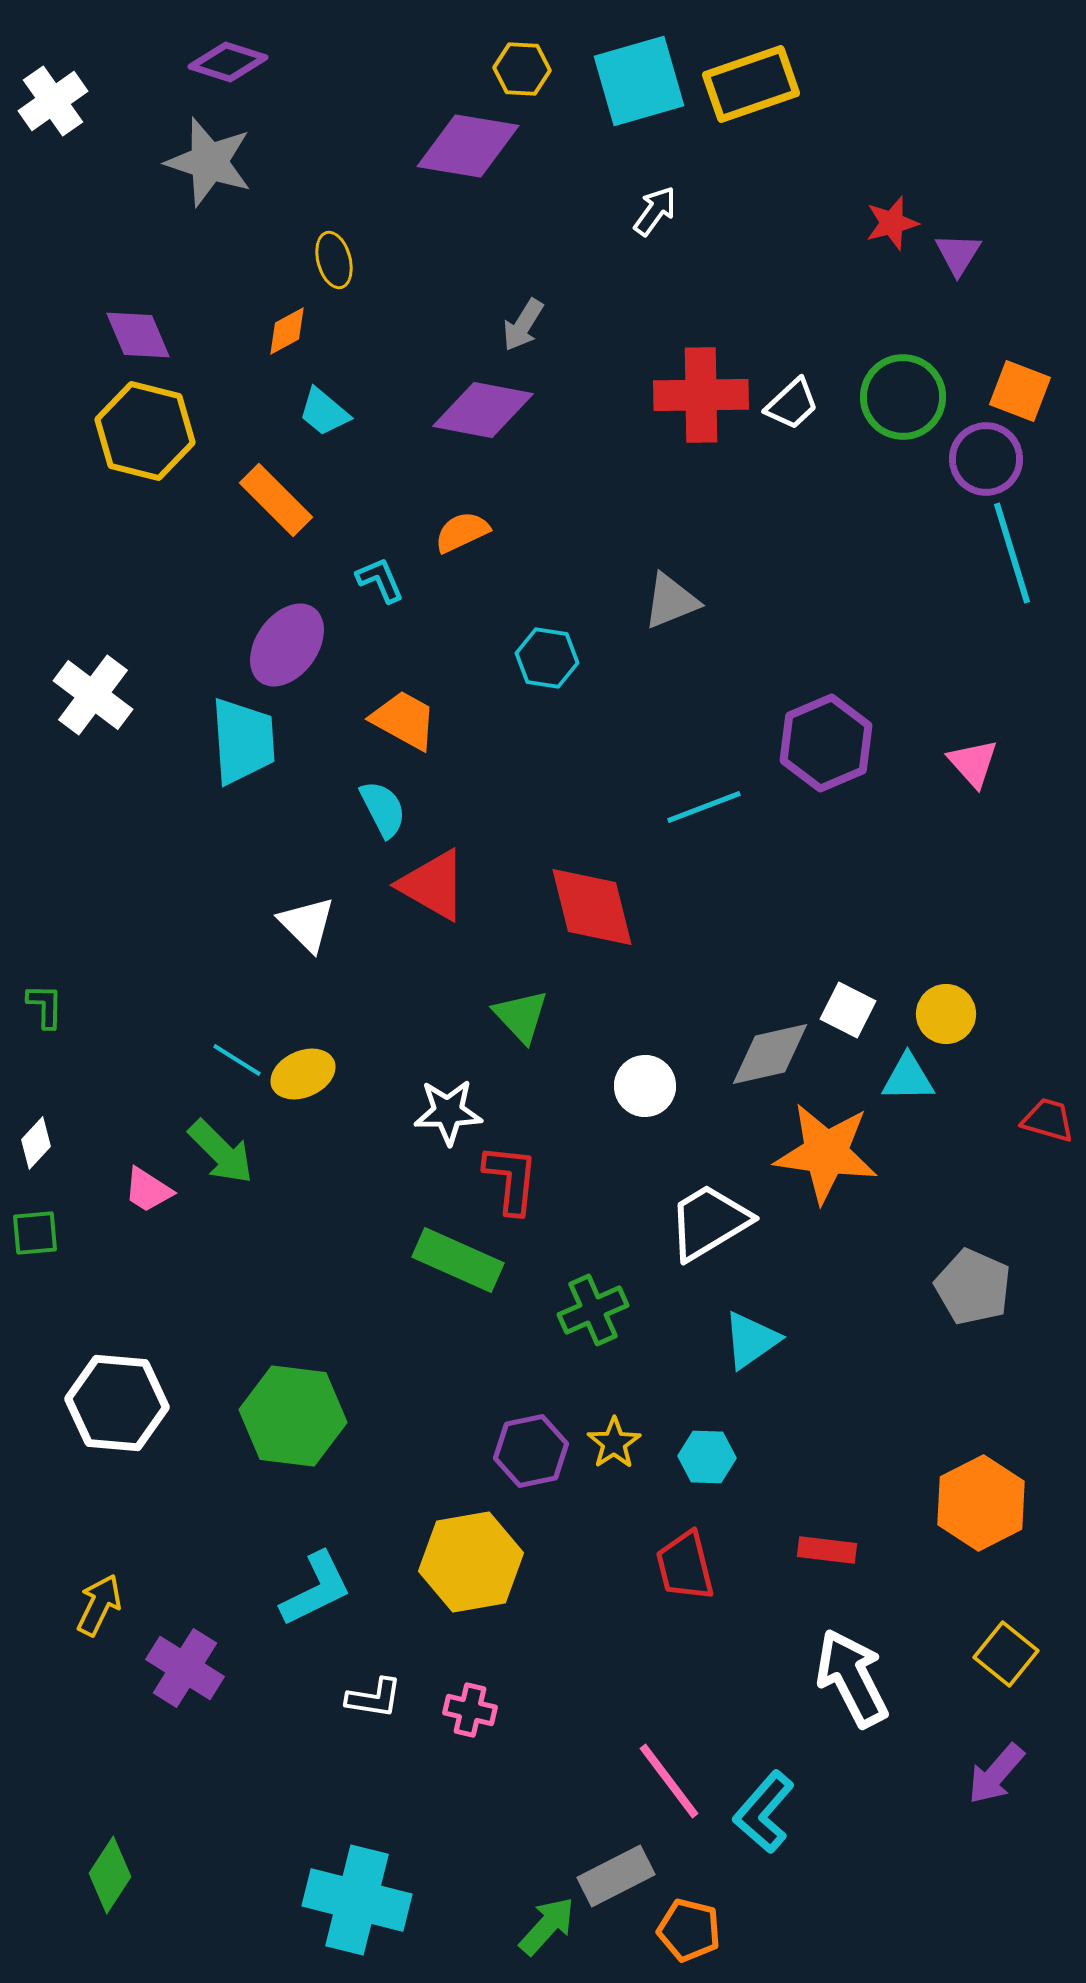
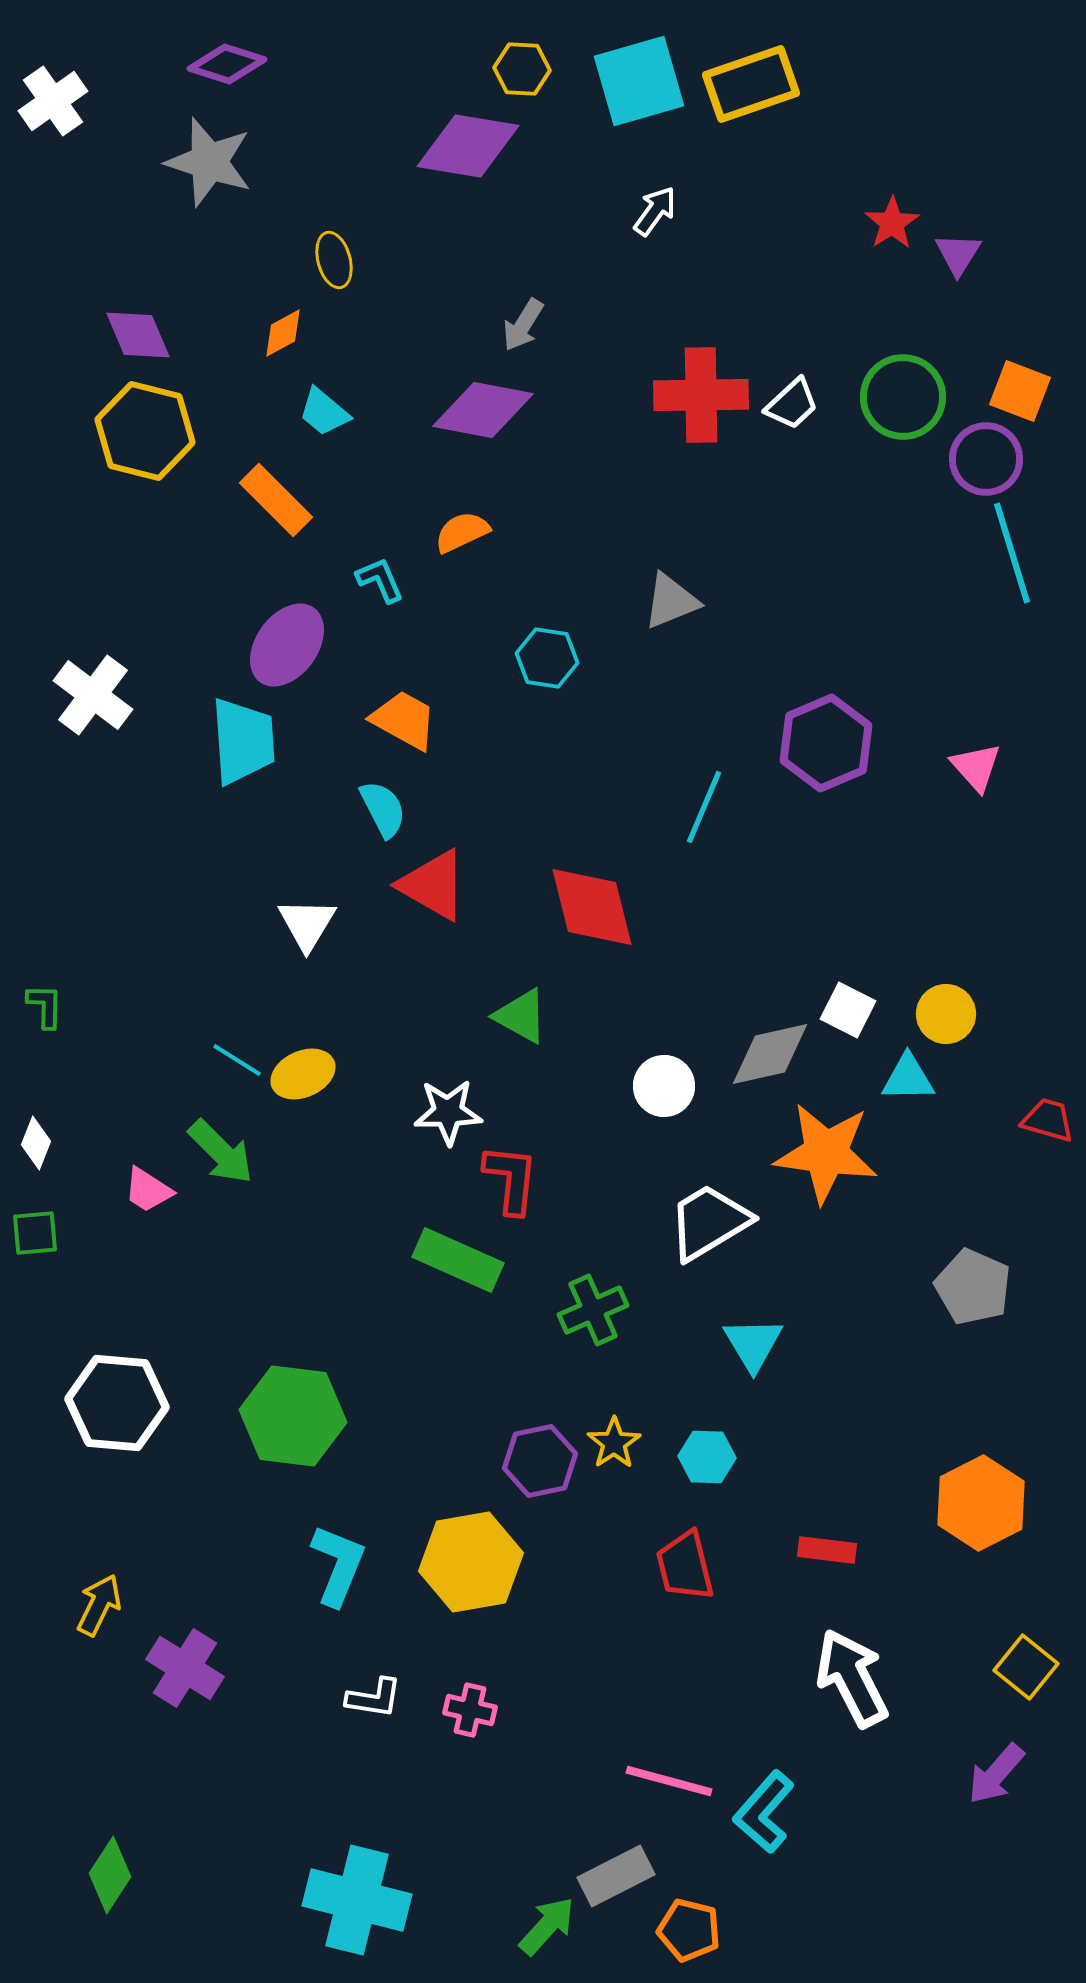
purple diamond at (228, 62): moved 1 px left, 2 px down
red star at (892, 223): rotated 18 degrees counterclockwise
orange diamond at (287, 331): moved 4 px left, 2 px down
pink triangle at (973, 763): moved 3 px right, 4 px down
cyan line at (704, 807): rotated 46 degrees counterclockwise
white triangle at (307, 924): rotated 16 degrees clockwise
green triangle at (521, 1016): rotated 18 degrees counterclockwise
white circle at (645, 1086): moved 19 px right
white diamond at (36, 1143): rotated 21 degrees counterclockwise
cyan triangle at (751, 1340): moved 2 px right, 4 px down; rotated 26 degrees counterclockwise
purple hexagon at (531, 1451): moved 9 px right, 10 px down
cyan L-shape at (316, 1589): moved 22 px right, 24 px up; rotated 42 degrees counterclockwise
yellow square at (1006, 1654): moved 20 px right, 13 px down
pink line at (669, 1781): rotated 38 degrees counterclockwise
